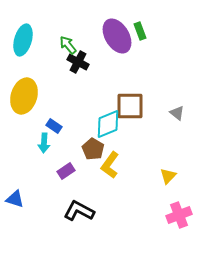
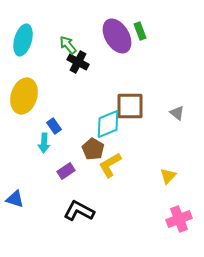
blue rectangle: rotated 21 degrees clockwise
yellow L-shape: rotated 24 degrees clockwise
pink cross: moved 4 px down
